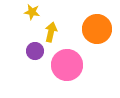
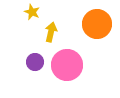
yellow star: rotated 14 degrees clockwise
orange circle: moved 5 px up
purple circle: moved 11 px down
